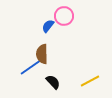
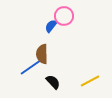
blue semicircle: moved 3 px right
